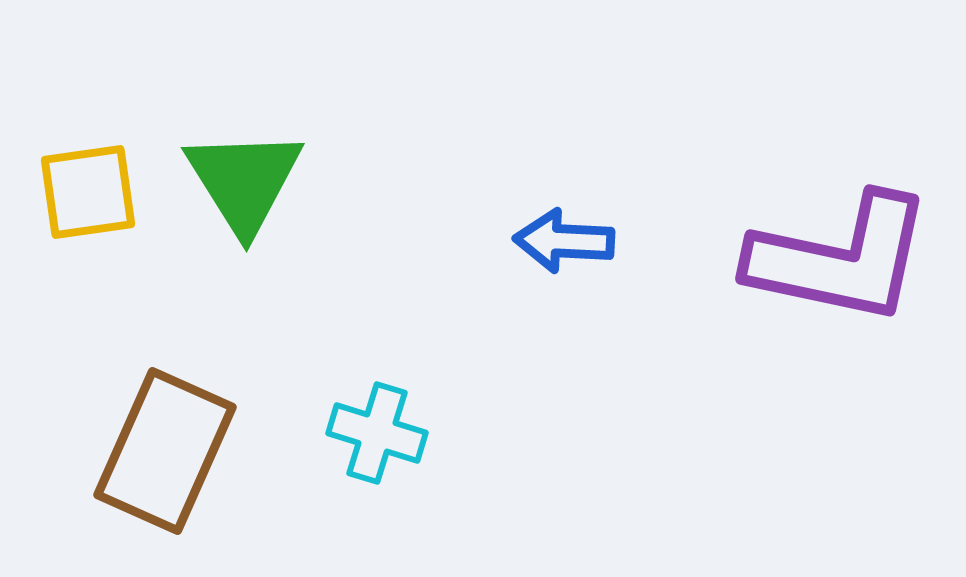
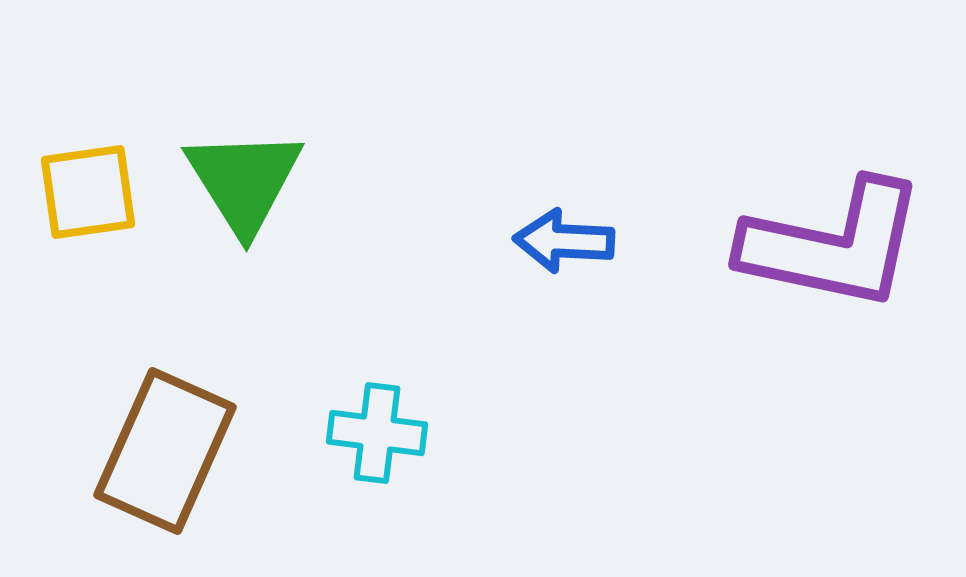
purple L-shape: moved 7 px left, 14 px up
cyan cross: rotated 10 degrees counterclockwise
